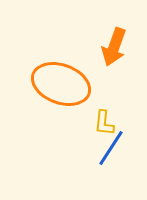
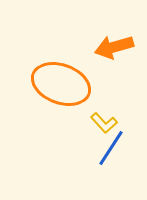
orange arrow: rotated 54 degrees clockwise
yellow L-shape: rotated 48 degrees counterclockwise
